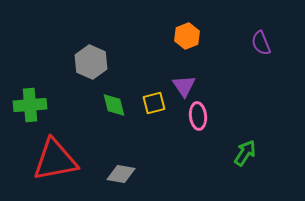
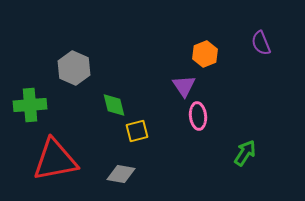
orange hexagon: moved 18 px right, 18 px down
gray hexagon: moved 17 px left, 6 px down
yellow square: moved 17 px left, 28 px down
